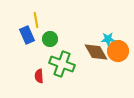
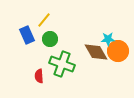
yellow line: moved 8 px right; rotated 49 degrees clockwise
